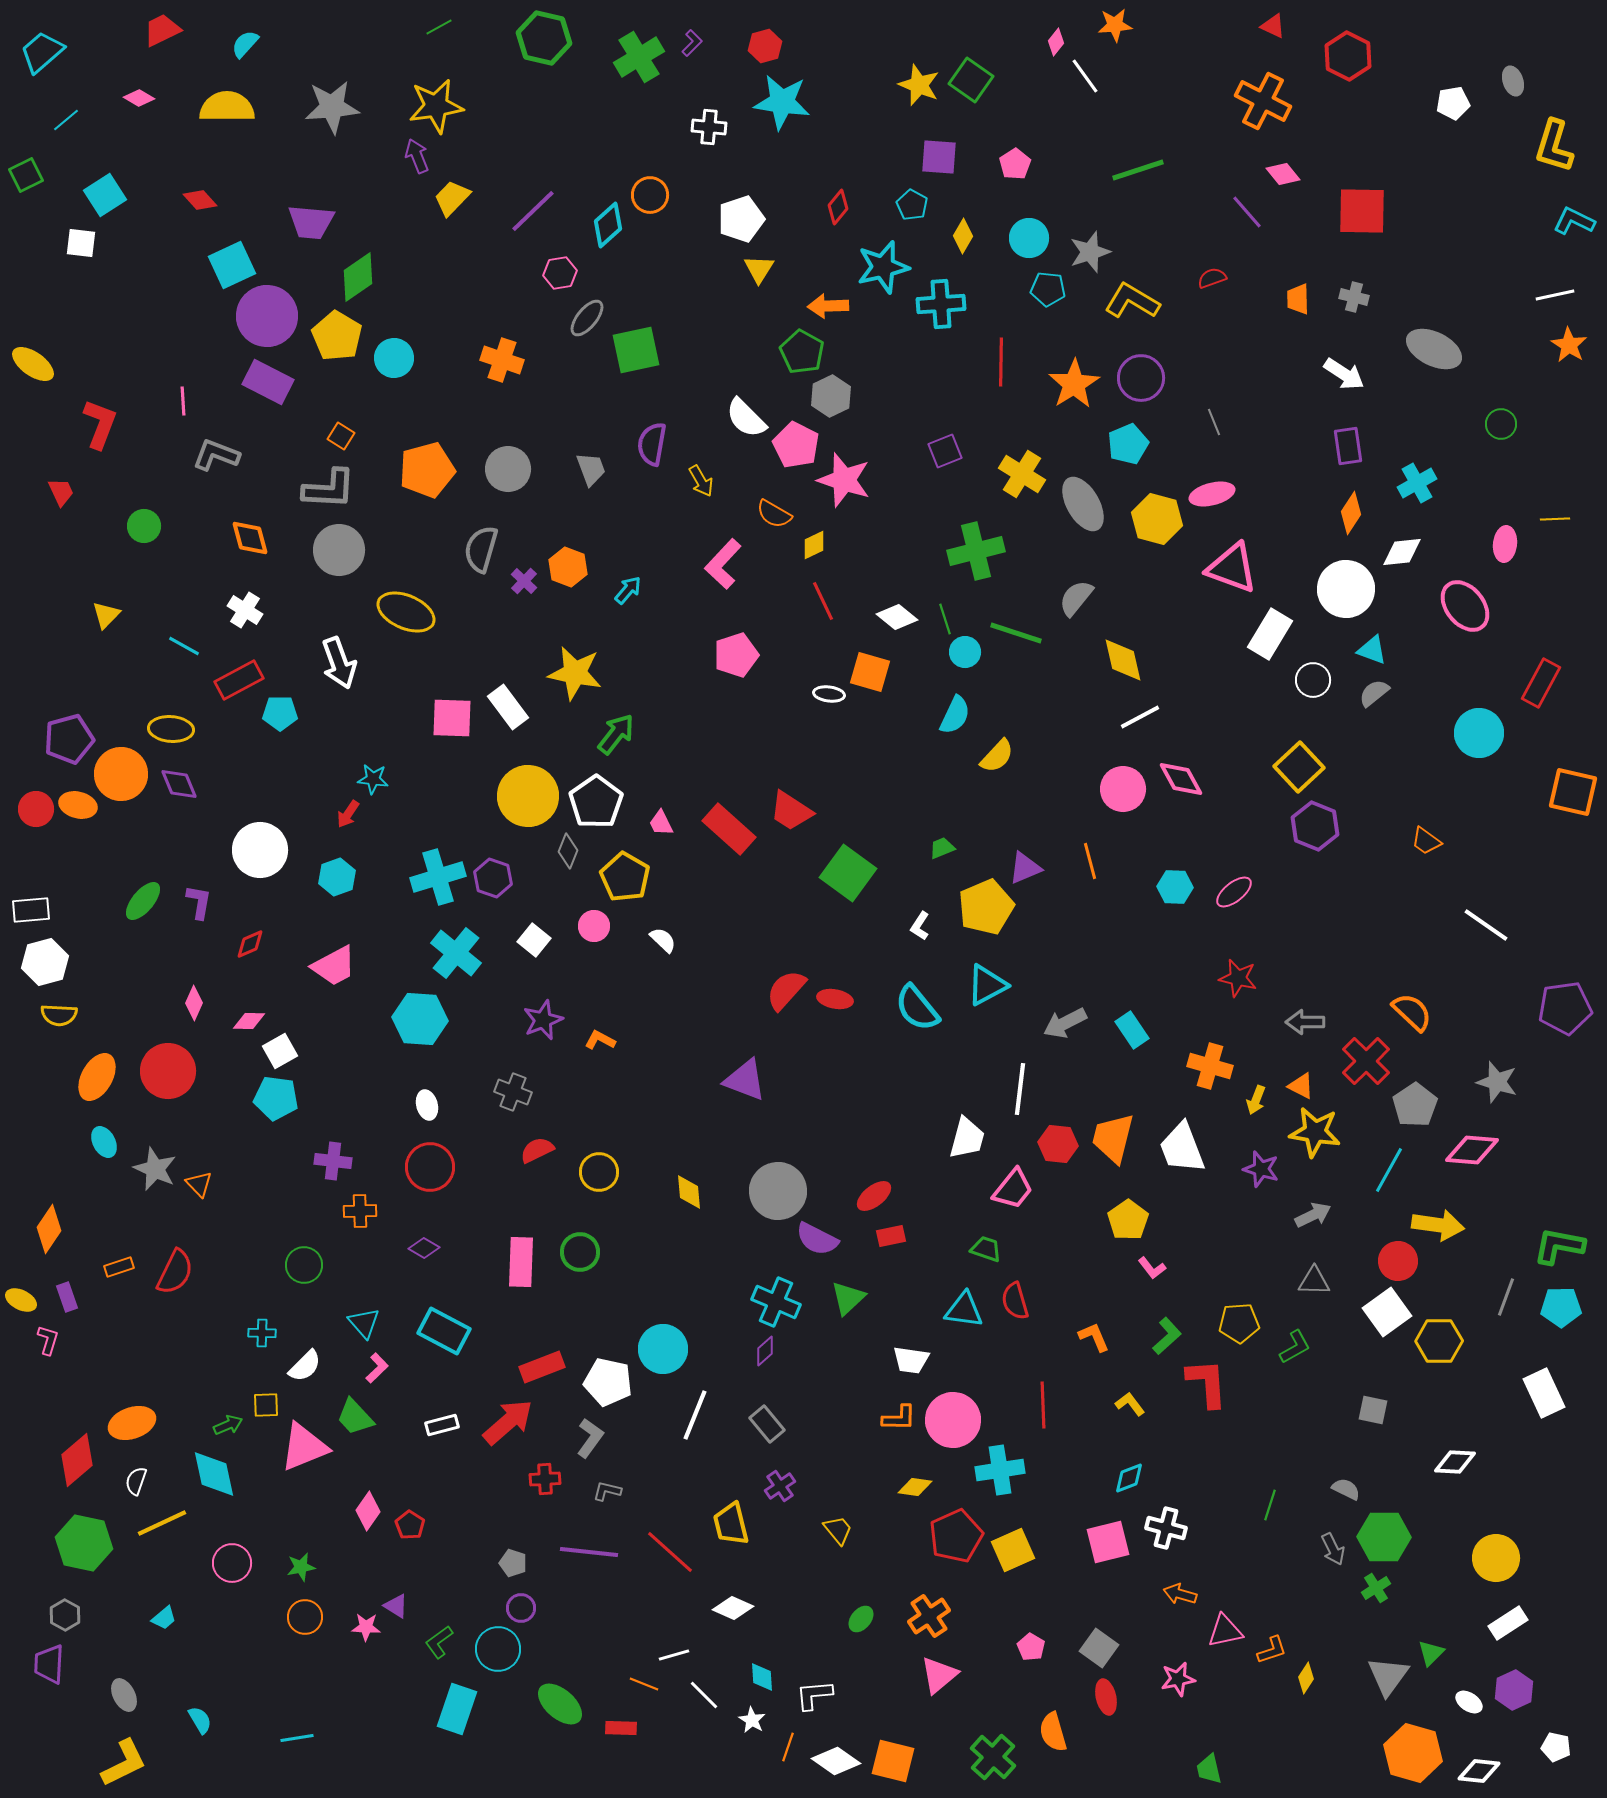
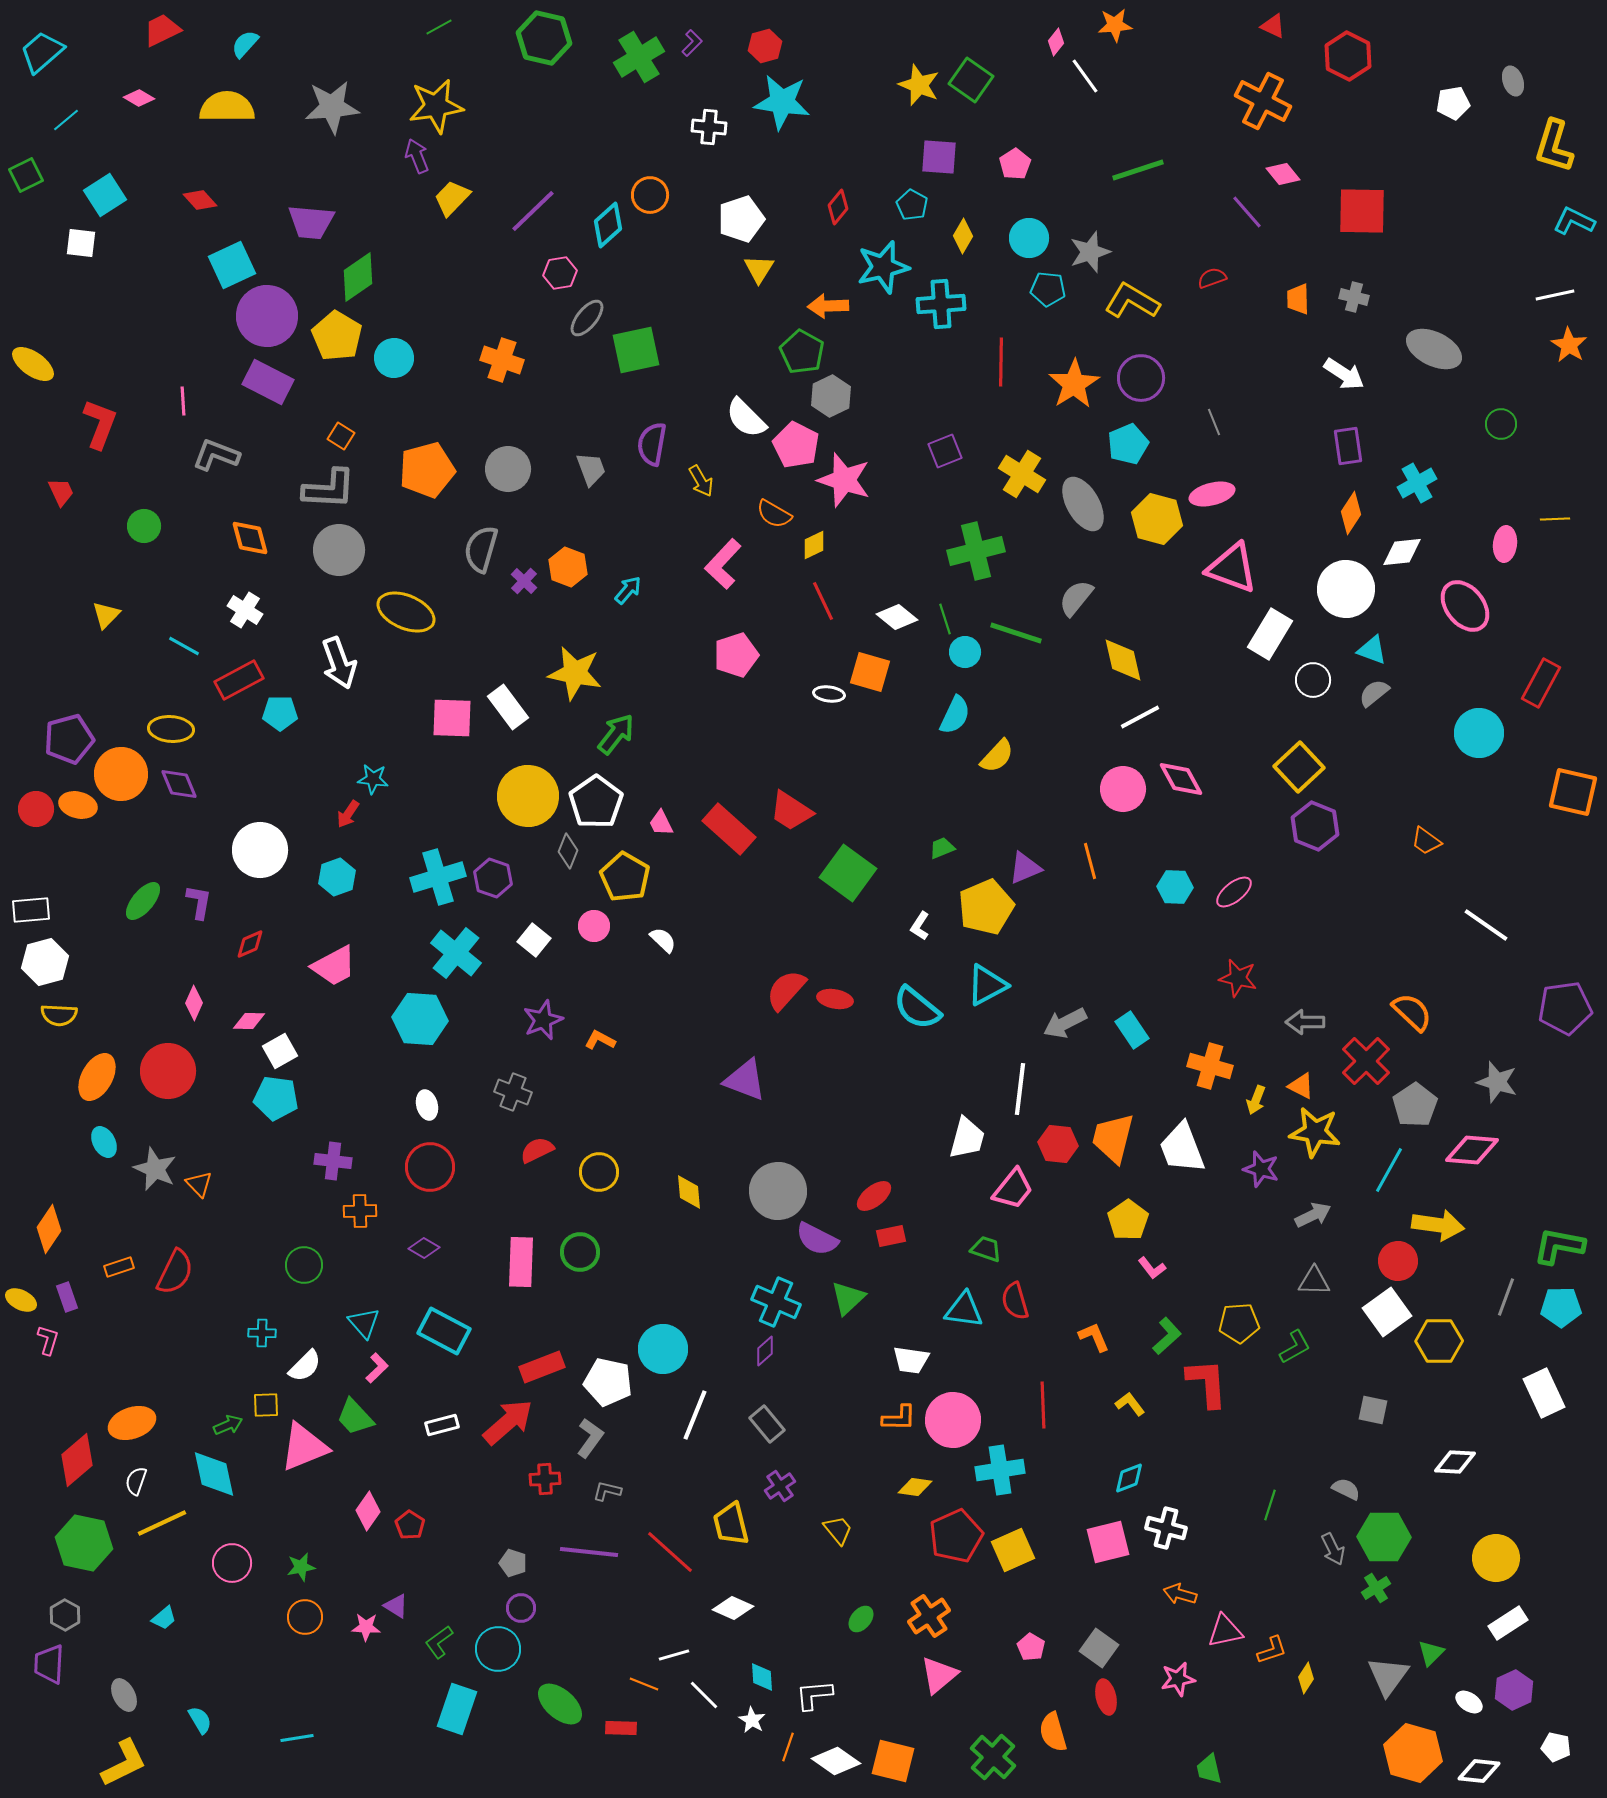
cyan semicircle at (917, 1008): rotated 12 degrees counterclockwise
